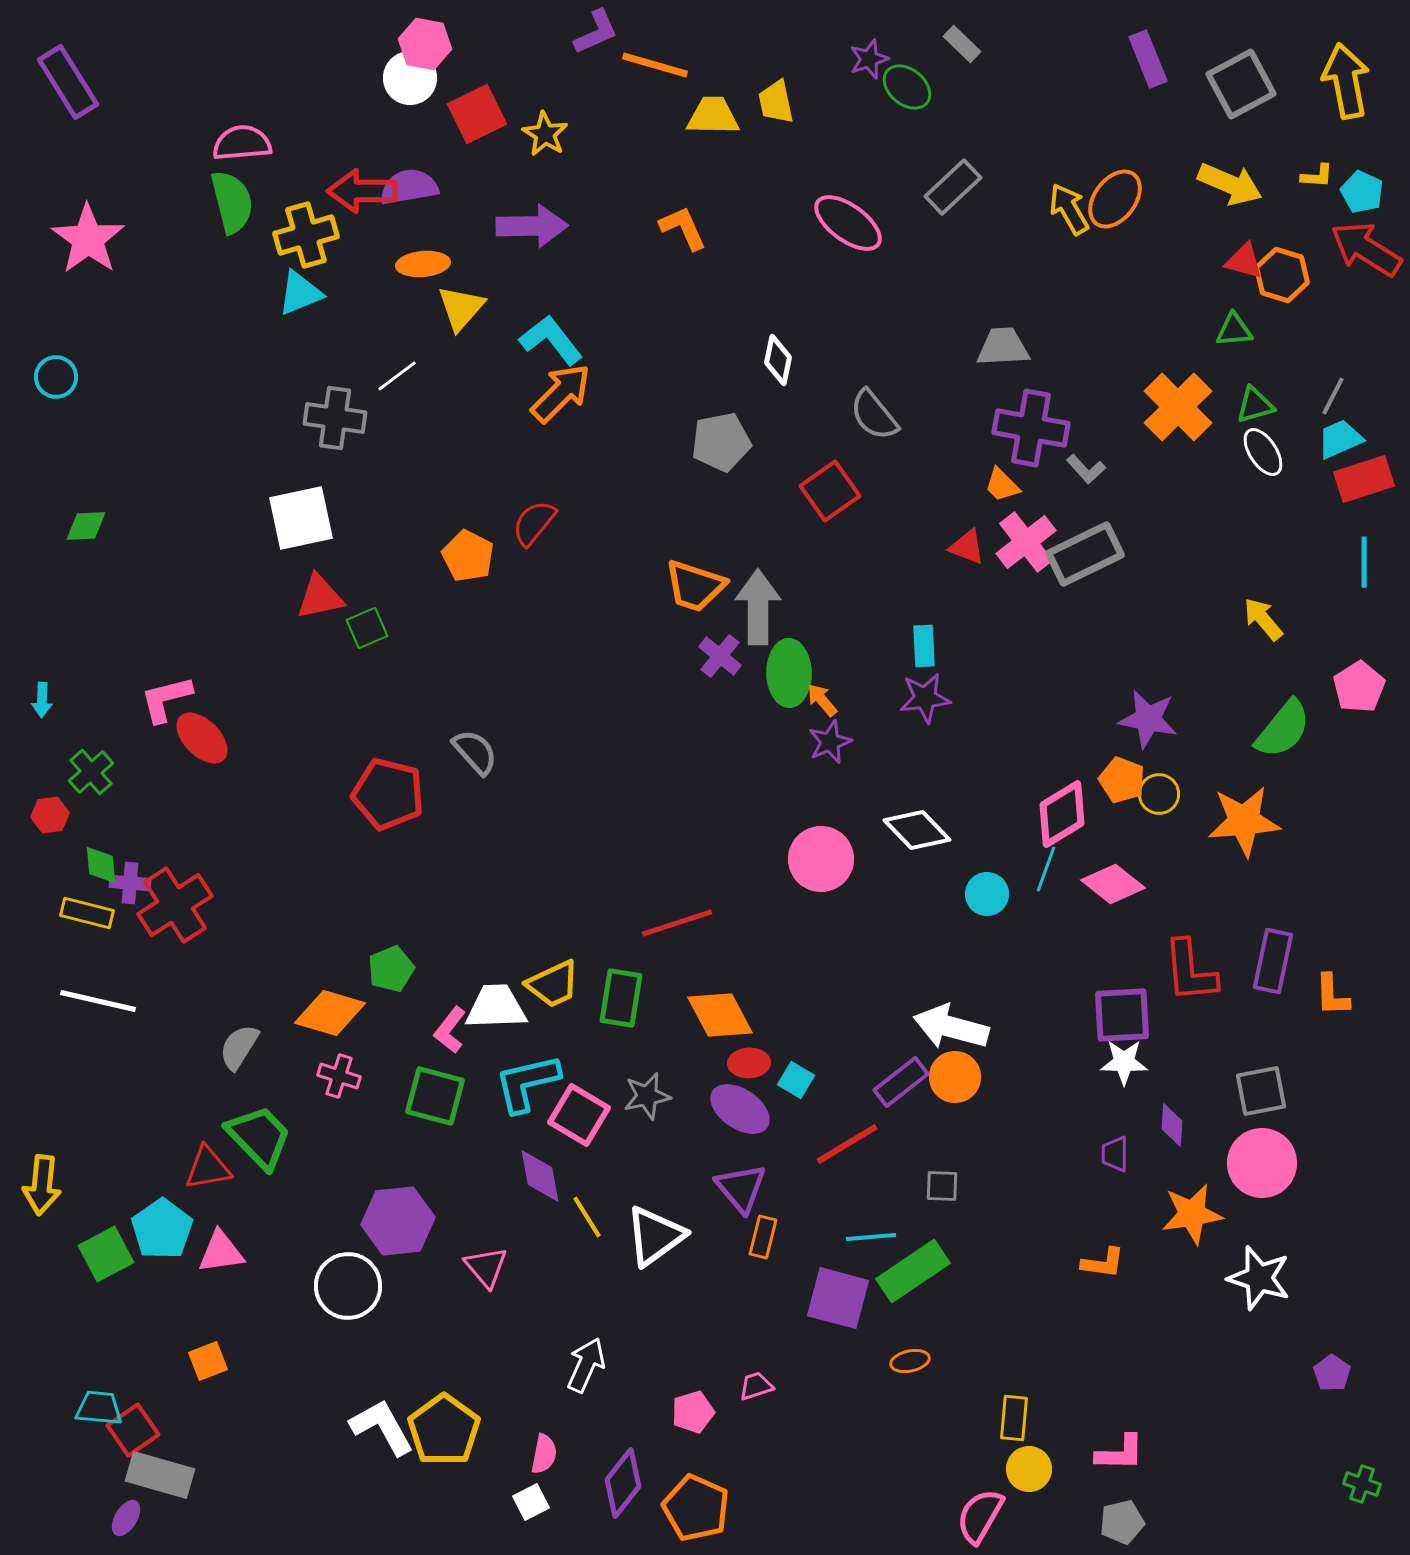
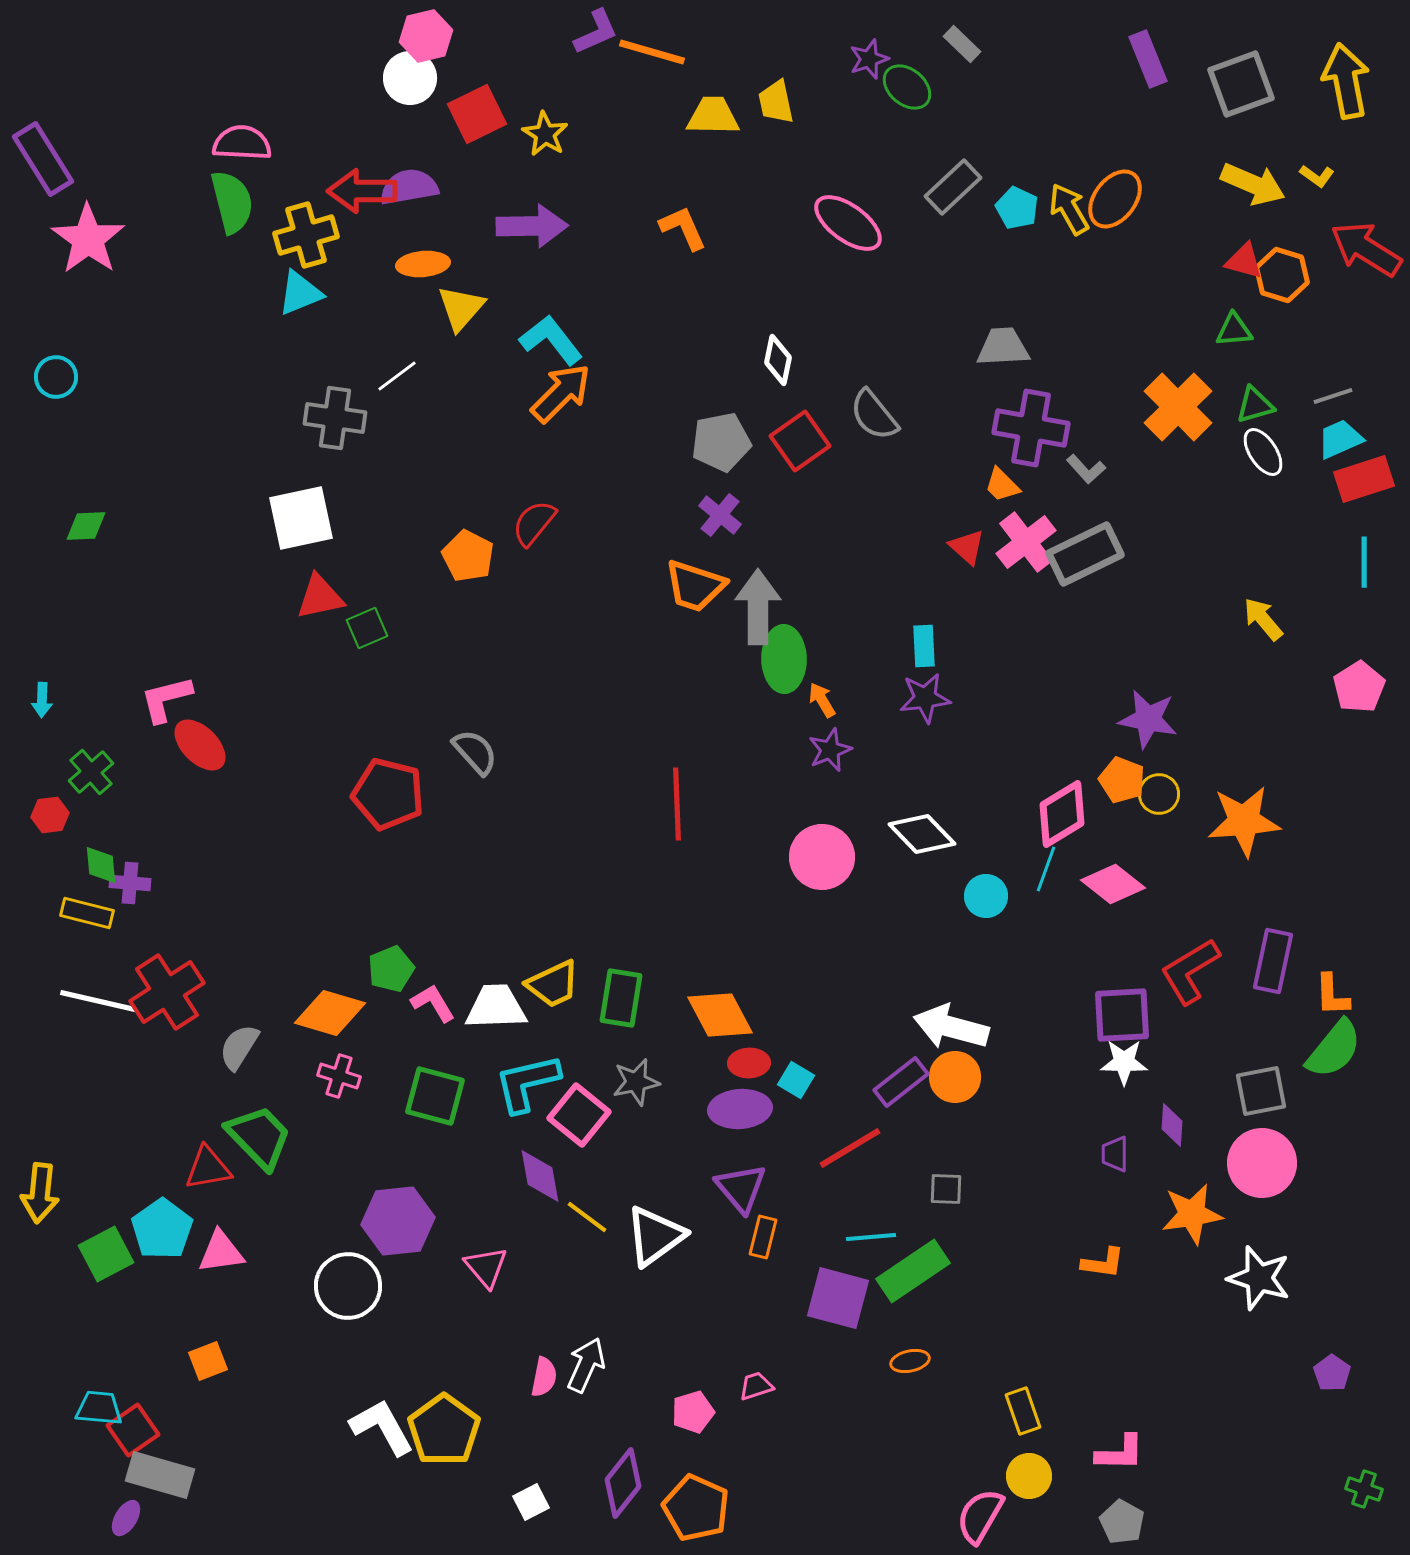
pink hexagon at (425, 44): moved 1 px right, 8 px up; rotated 24 degrees counterclockwise
orange line at (655, 65): moved 3 px left, 13 px up
purple rectangle at (68, 82): moved 25 px left, 77 px down
gray square at (1241, 84): rotated 8 degrees clockwise
pink semicircle at (242, 143): rotated 8 degrees clockwise
yellow L-shape at (1317, 176): rotated 32 degrees clockwise
yellow arrow at (1230, 184): moved 23 px right
cyan pentagon at (1362, 192): moved 345 px left, 16 px down
gray line at (1333, 396): rotated 45 degrees clockwise
red square at (830, 491): moved 30 px left, 50 px up
red triangle at (967, 547): rotated 21 degrees clockwise
purple cross at (720, 656): moved 141 px up
green ellipse at (789, 673): moved 5 px left, 14 px up
orange arrow at (822, 700): rotated 9 degrees clockwise
green semicircle at (1283, 729): moved 51 px right, 320 px down
red ellipse at (202, 738): moved 2 px left, 7 px down
purple star at (830, 742): moved 8 px down
white diamond at (917, 830): moved 5 px right, 4 px down
pink circle at (821, 859): moved 1 px right, 2 px up
cyan circle at (987, 894): moved 1 px left, 2 px down
red cross at (175, 905): moved 8 px left, 87 px down
red line at (677, 923): moved 119 px up; rotated 74 degrees counterclockwise
red L-shape at (1190, 971): rotated 64 degrees clockwise
pink L-shape at (450, 1030): moved 17 px left, 27 px up; rotated 111 degrees clockwise
gray star at (647, 1096): moved 11 px left, 14 px up
purple ellipse at (740, 1109): rotated 38 degrees counterclockwise
pink square at (579, 1115): rotated 8 degrees clockwise
red line at (847, 1144): moved 3 px right, 4 px down
yellow arrow at (42, 1185): moved 2 px left, 8 px down
gray square at (942, 1186): moved 4 px right, 3 px down
yellow line at (587, 1217): rotated 21 degrees counterclockwise
yellow rectangle at (1014, 1418): moved 9 px right, 7 px up; rotated 24 degrees counterclockwise
pink semicircle at (544, 1454): moved 77 px up
yellow circle at (1029, 1469): moved 7 px down
green cross at (1362, 1484): moved 2 px right, 5 px down
gray pentagon at (1122, 1522): rotated 30 degrees counterclockwise
